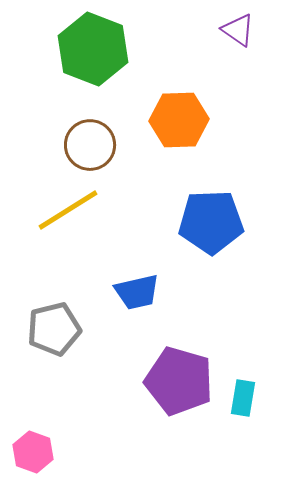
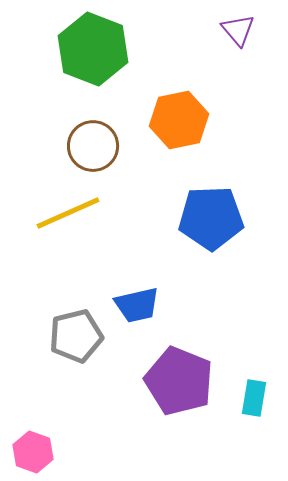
purple triangle: rotated 15 degrees clockwise
orange hexagon: rotated 10 degrees counterclockwise
brown circle: moved 3 px right, 1 px down
yellow line: moved 3 px down; rotated 8 degrees clockwise
blue pentagon: moved 4 px up
blue trapezoid: moved 13 px down
gray pentagon: moved 22 px right, 7 px down
purple pentagon: rotated 6 degrees clockwise
cyan rectangle: moved 11 px right
